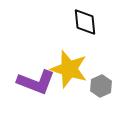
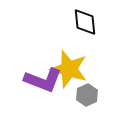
purple L-shape: moved 7 px right, 2 px up
gray hexagon: moved 14 px left, 9 px down
